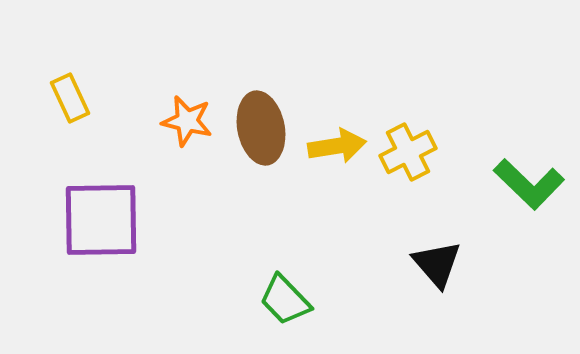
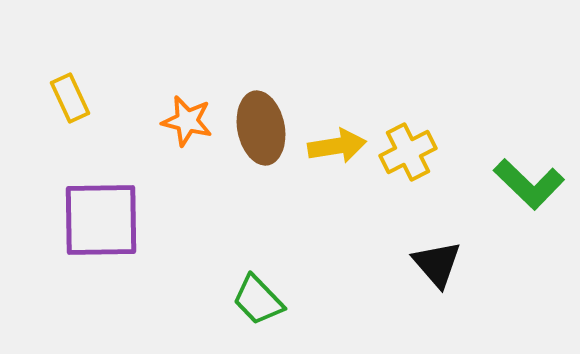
green trapezoid: moved 27 px left
